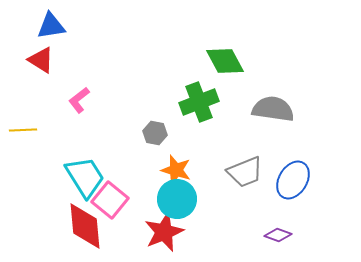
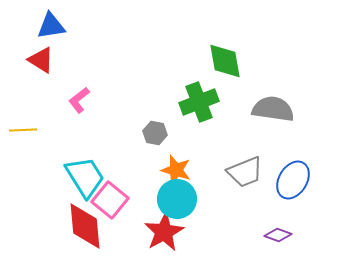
green diamond: rotated 18 degrees clockwise
red star: rotated 6 degrees counterclockwise
